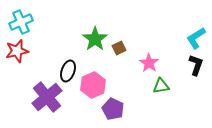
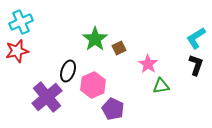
pink star: moved 1 px left, 1 px down
